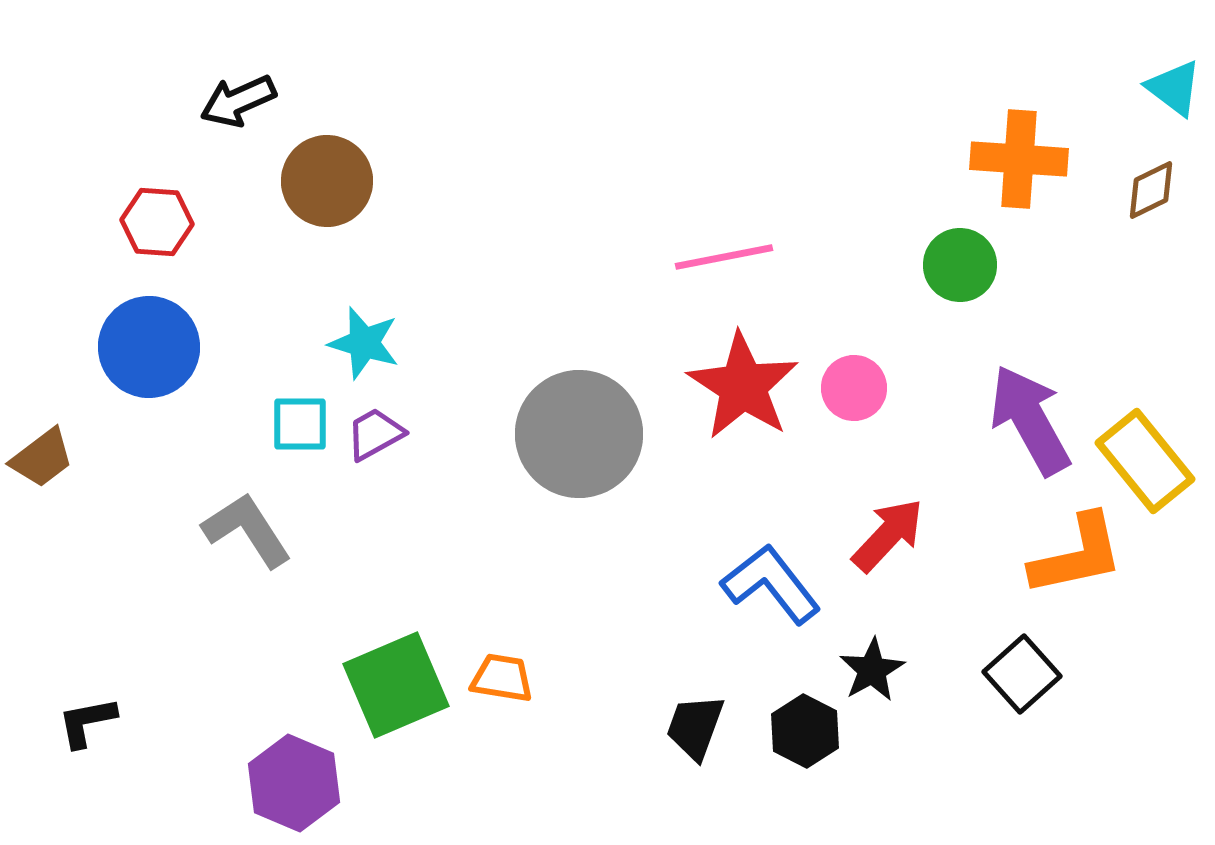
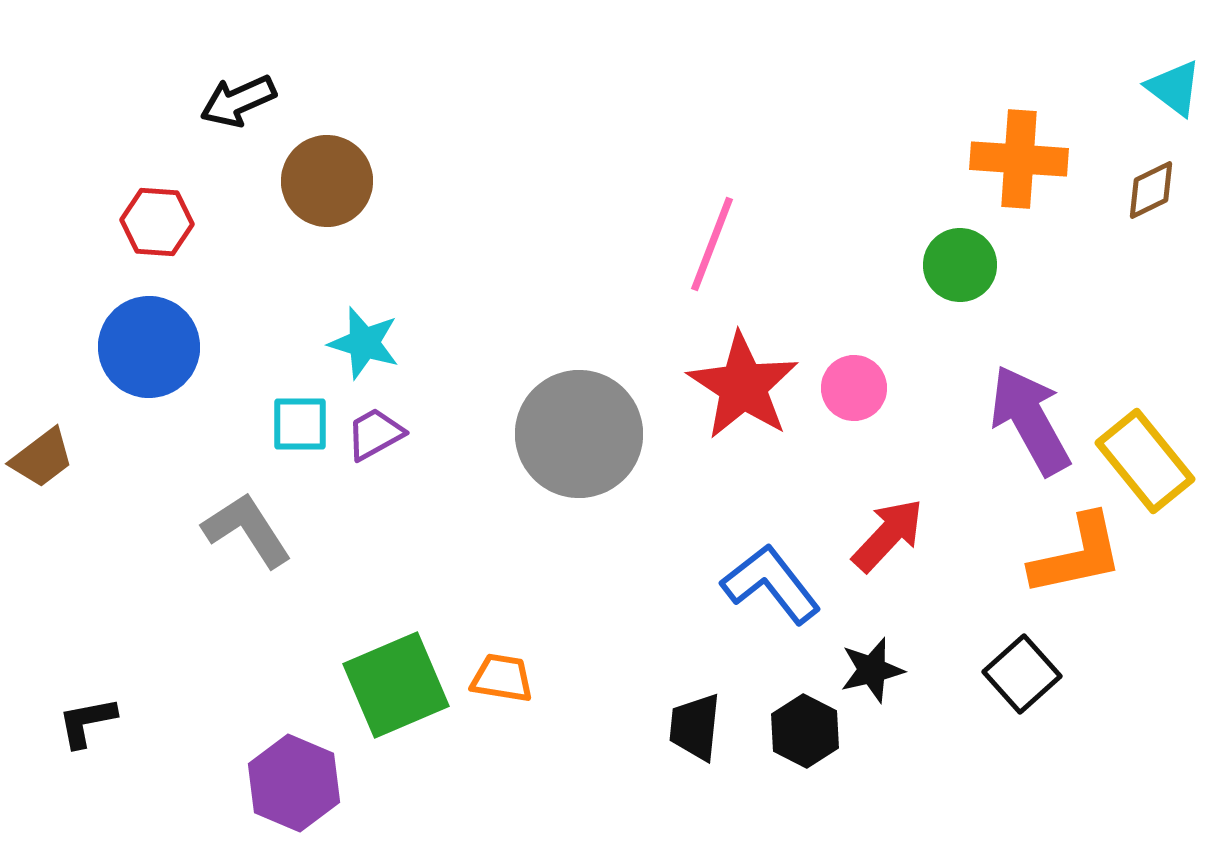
pink line: moved 12 px left, 13 px up; rotated 58 degrees counterclockwise
black star: rotated 16 degrees clockwise
black trapezoid: rotated 14 degrees counterclockwise
